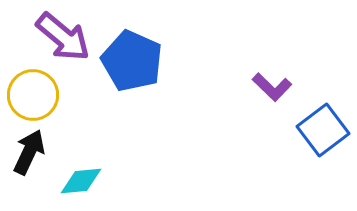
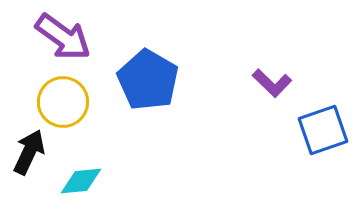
purple arrow: rotated 4 degrees counterclockwise
blue pentagon: moved 16 px right, 19 px down; rotated 6 degrees clockwise
purple L-shape: moved 4 px up
yellow circle: moved 30 px right, 7 px down
blue square: rotated 18 degrees clockwise
